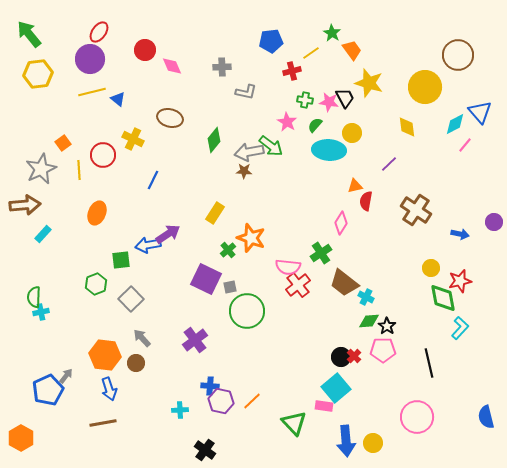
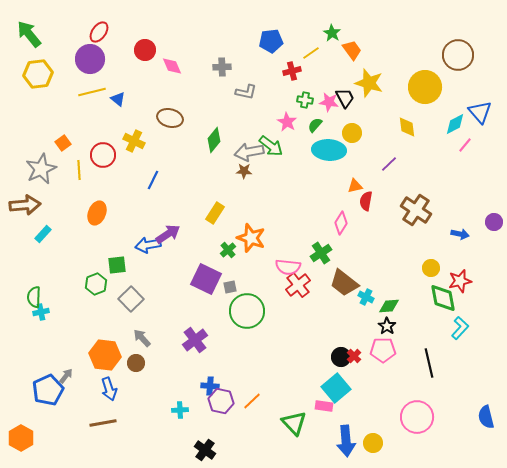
yellow cross at (133, 139): moved 1 px right, 2 px down
green square at (121, 260): moved 4 px left, 5 px down
green diamond at (369, 321): moved 20 px right, 15 px up
